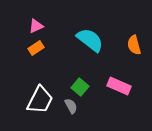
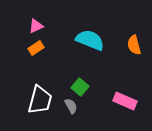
cyan semicircle: rotated 16 degrees counterclockwise
pink rectangle: moved 6 px right, 15 px down
white trapezoid: rotated 12 degrees counterclockwise
